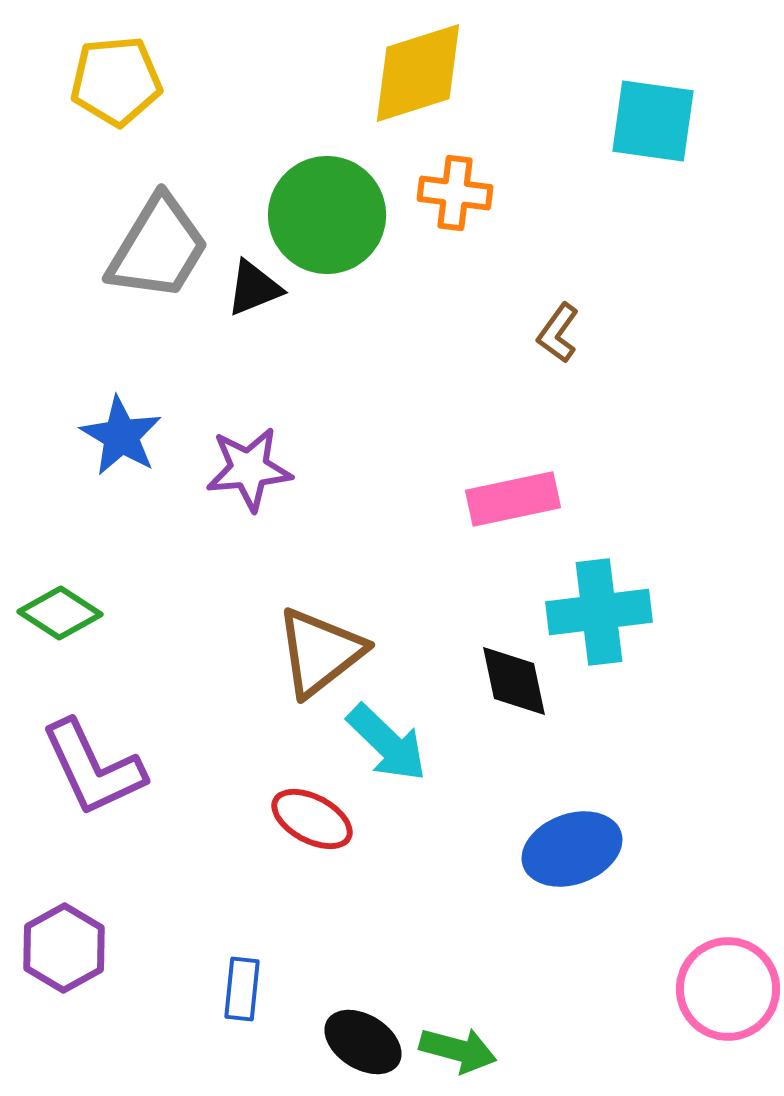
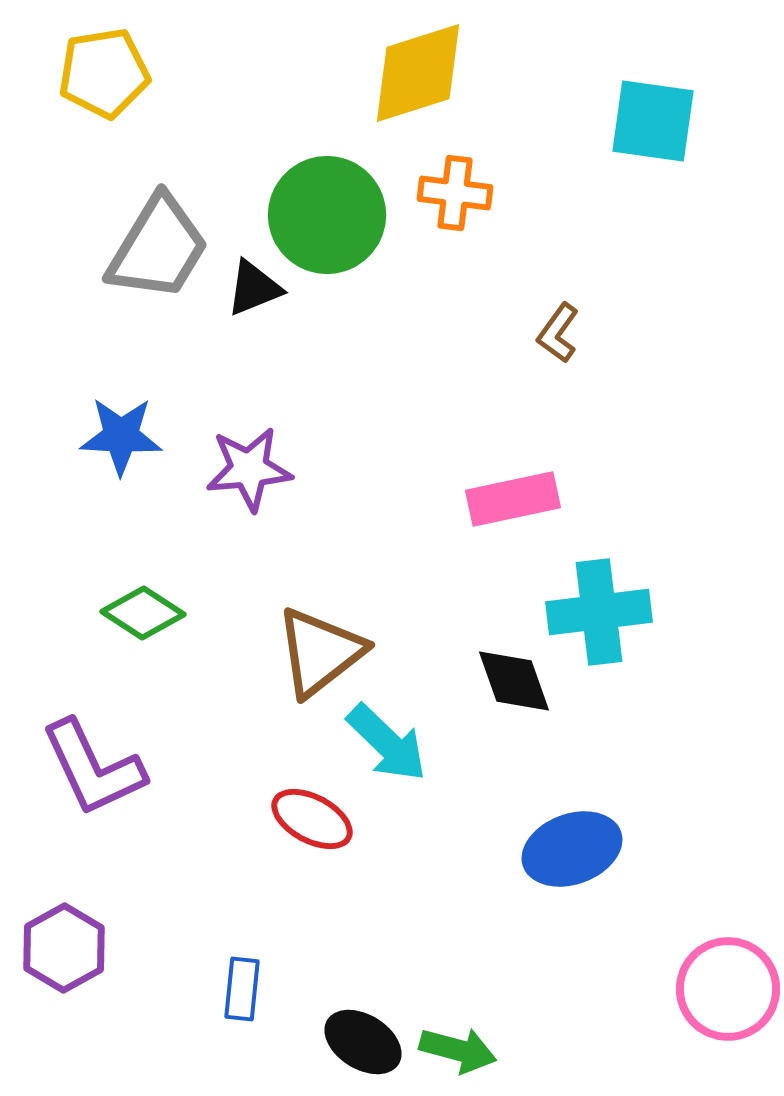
yellow pentagon: moved 12 px left, 8 px up; rotated 4 degrees counterclockwise
blue star: rotated 28 degrees counterclockwise
green diamond: moved 83 px right
black diamond: rotated 8 degrees counterclockwise
